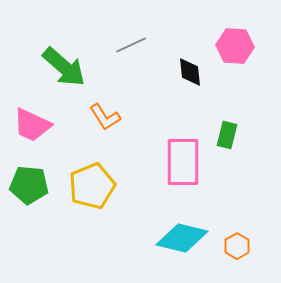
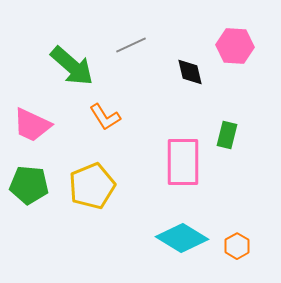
green arrow: moved 8 px right, 1 px up
black diamond: rotated 8 degrees counterclockwise
cyan diamond: rotated 18 degrees clockwise
